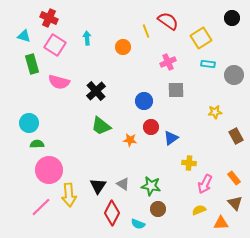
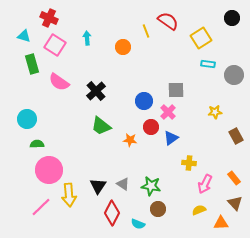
pink cross: moved 50 px down; rotated 21 degrees counterclockwise
pink semicircle: rotated 20 degrees clockwise
cyan circle: moved 2 px left, 4 px up
